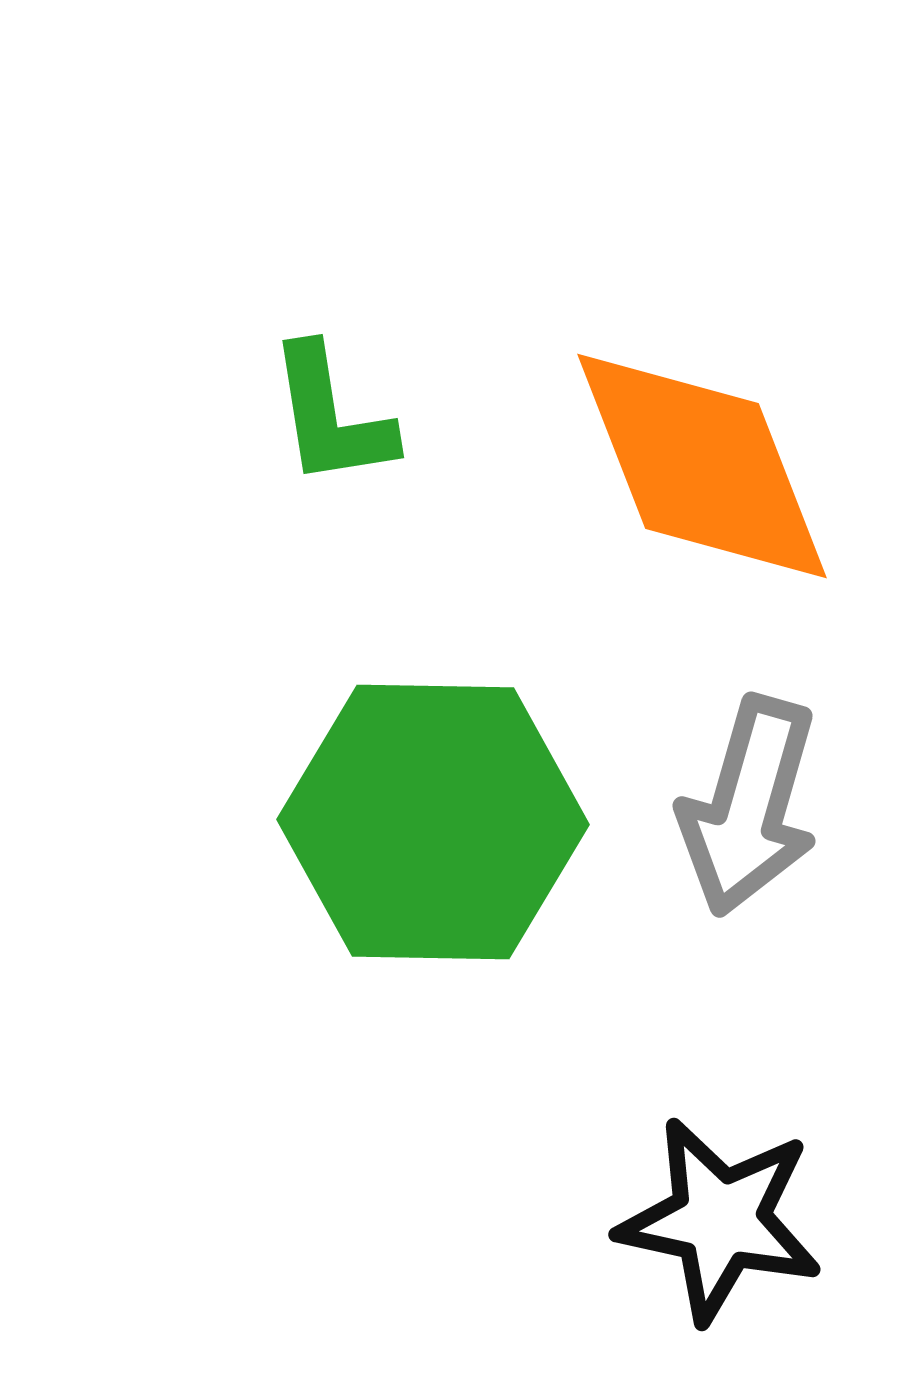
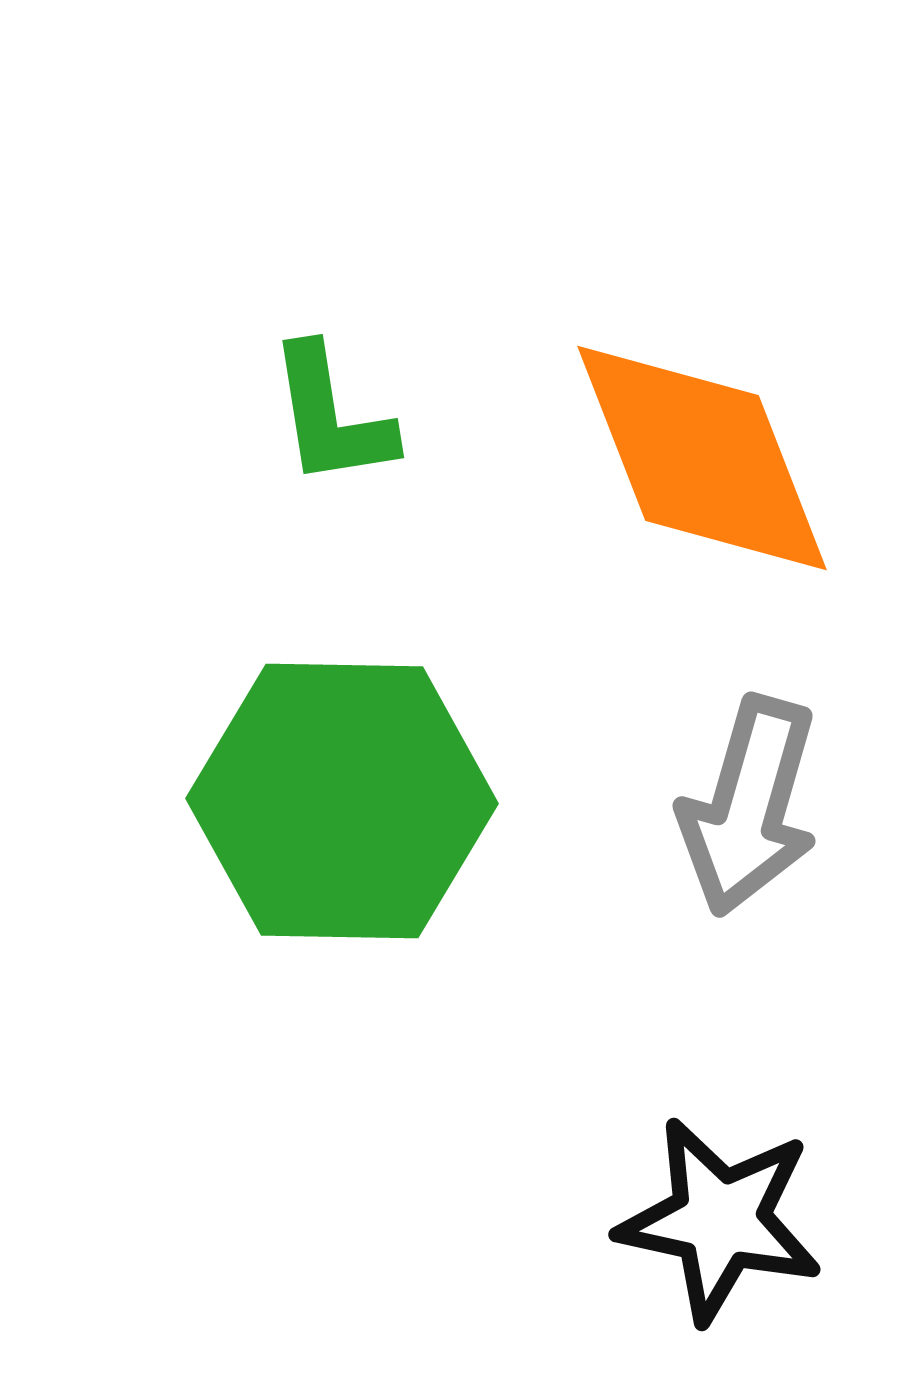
orange diamond: moved 8 px up
green hexagon: moved 91 px left, 21 px up
